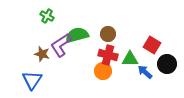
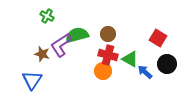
red square: moved 6 px right, 7 px up
green triangle: rotated 30 degrees clockwise
